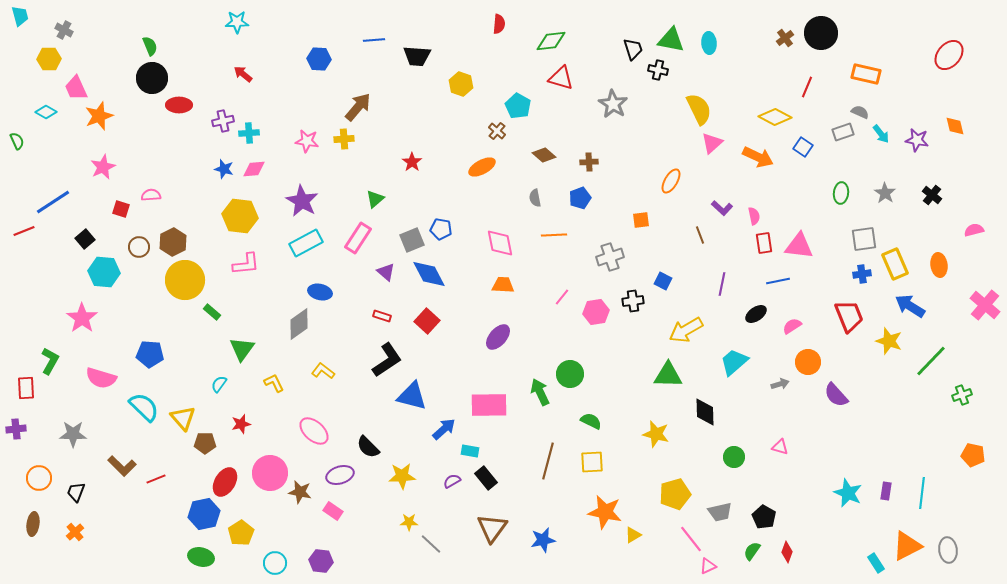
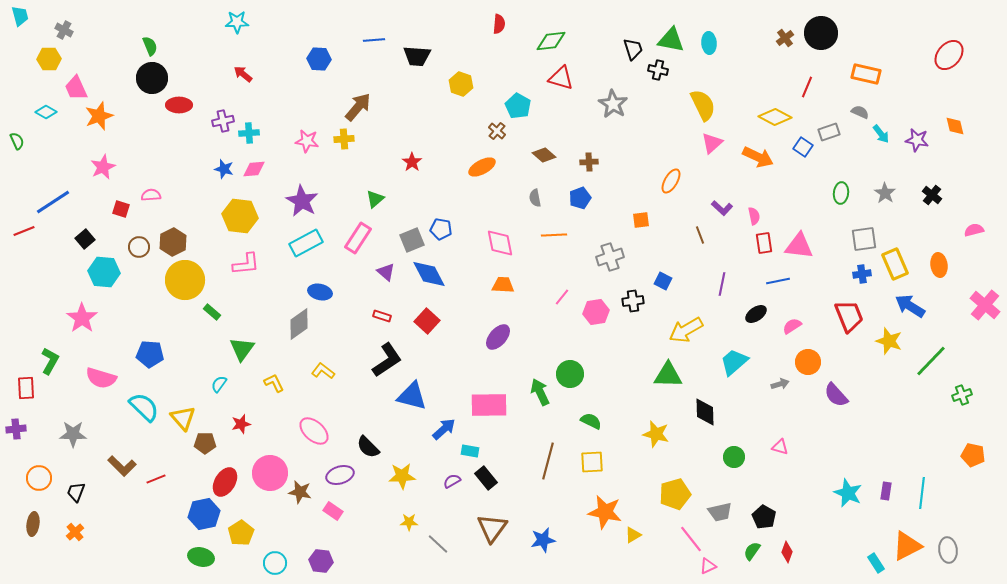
yellow semicircle at (699, 109): moved 4 px right, 4 px up
gray rectangle at (843, 132): moved 14 px left
gray line at (431, 544): moved 7 px right
